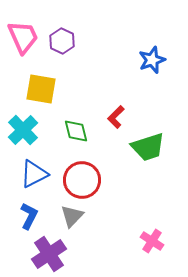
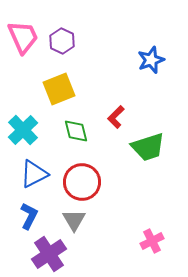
blue star: moved 1 px left
yellow square: moved 18 px right; rotated 32 degrees counterclockwise
red circle: moved 2 px down
gray triangle: moved 2 px right, 4 px down; rotated 15 degrees counterclockwise
pink cross: rotated 30 degrees clockwise
